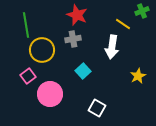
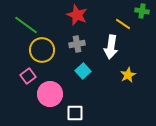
green cross: rotated 32 degrees clockwise
green line: rotated 45 degrees counterclockwise
gray cross: moved 4 px right, 5 px down
white arrow: moved 1 px left
yellow star: moved 10 px left, 1 px up
white square: moved 22 px left, 5 px down; rotated 30 degrees counterclockwise
